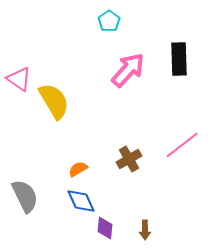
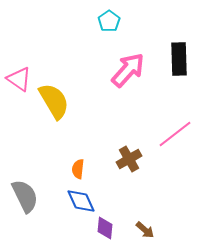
pink line: moved 7 px left, 11 px up
orange semicircle: rotated 54 degrees counterclockwise
brown arrow: rotated 48 degrees counterclockwise
